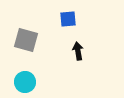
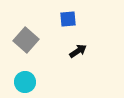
gray square: rotated 25 degrees clockwise
black arrow: rotated 66 degrees clockwise
